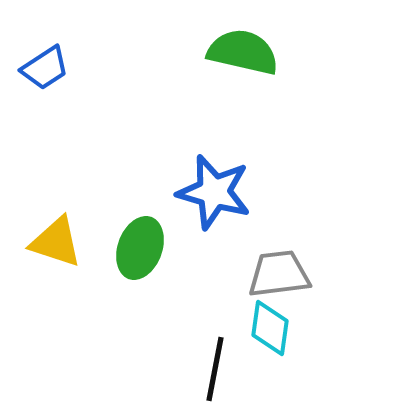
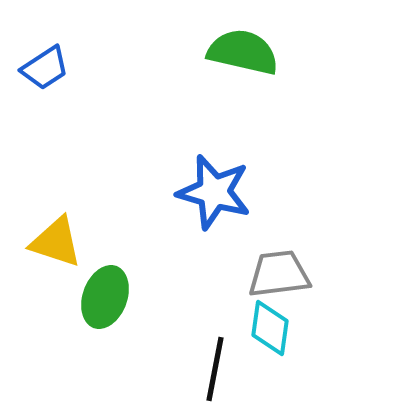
green ellipse: moved 35 px left, 49 px down
